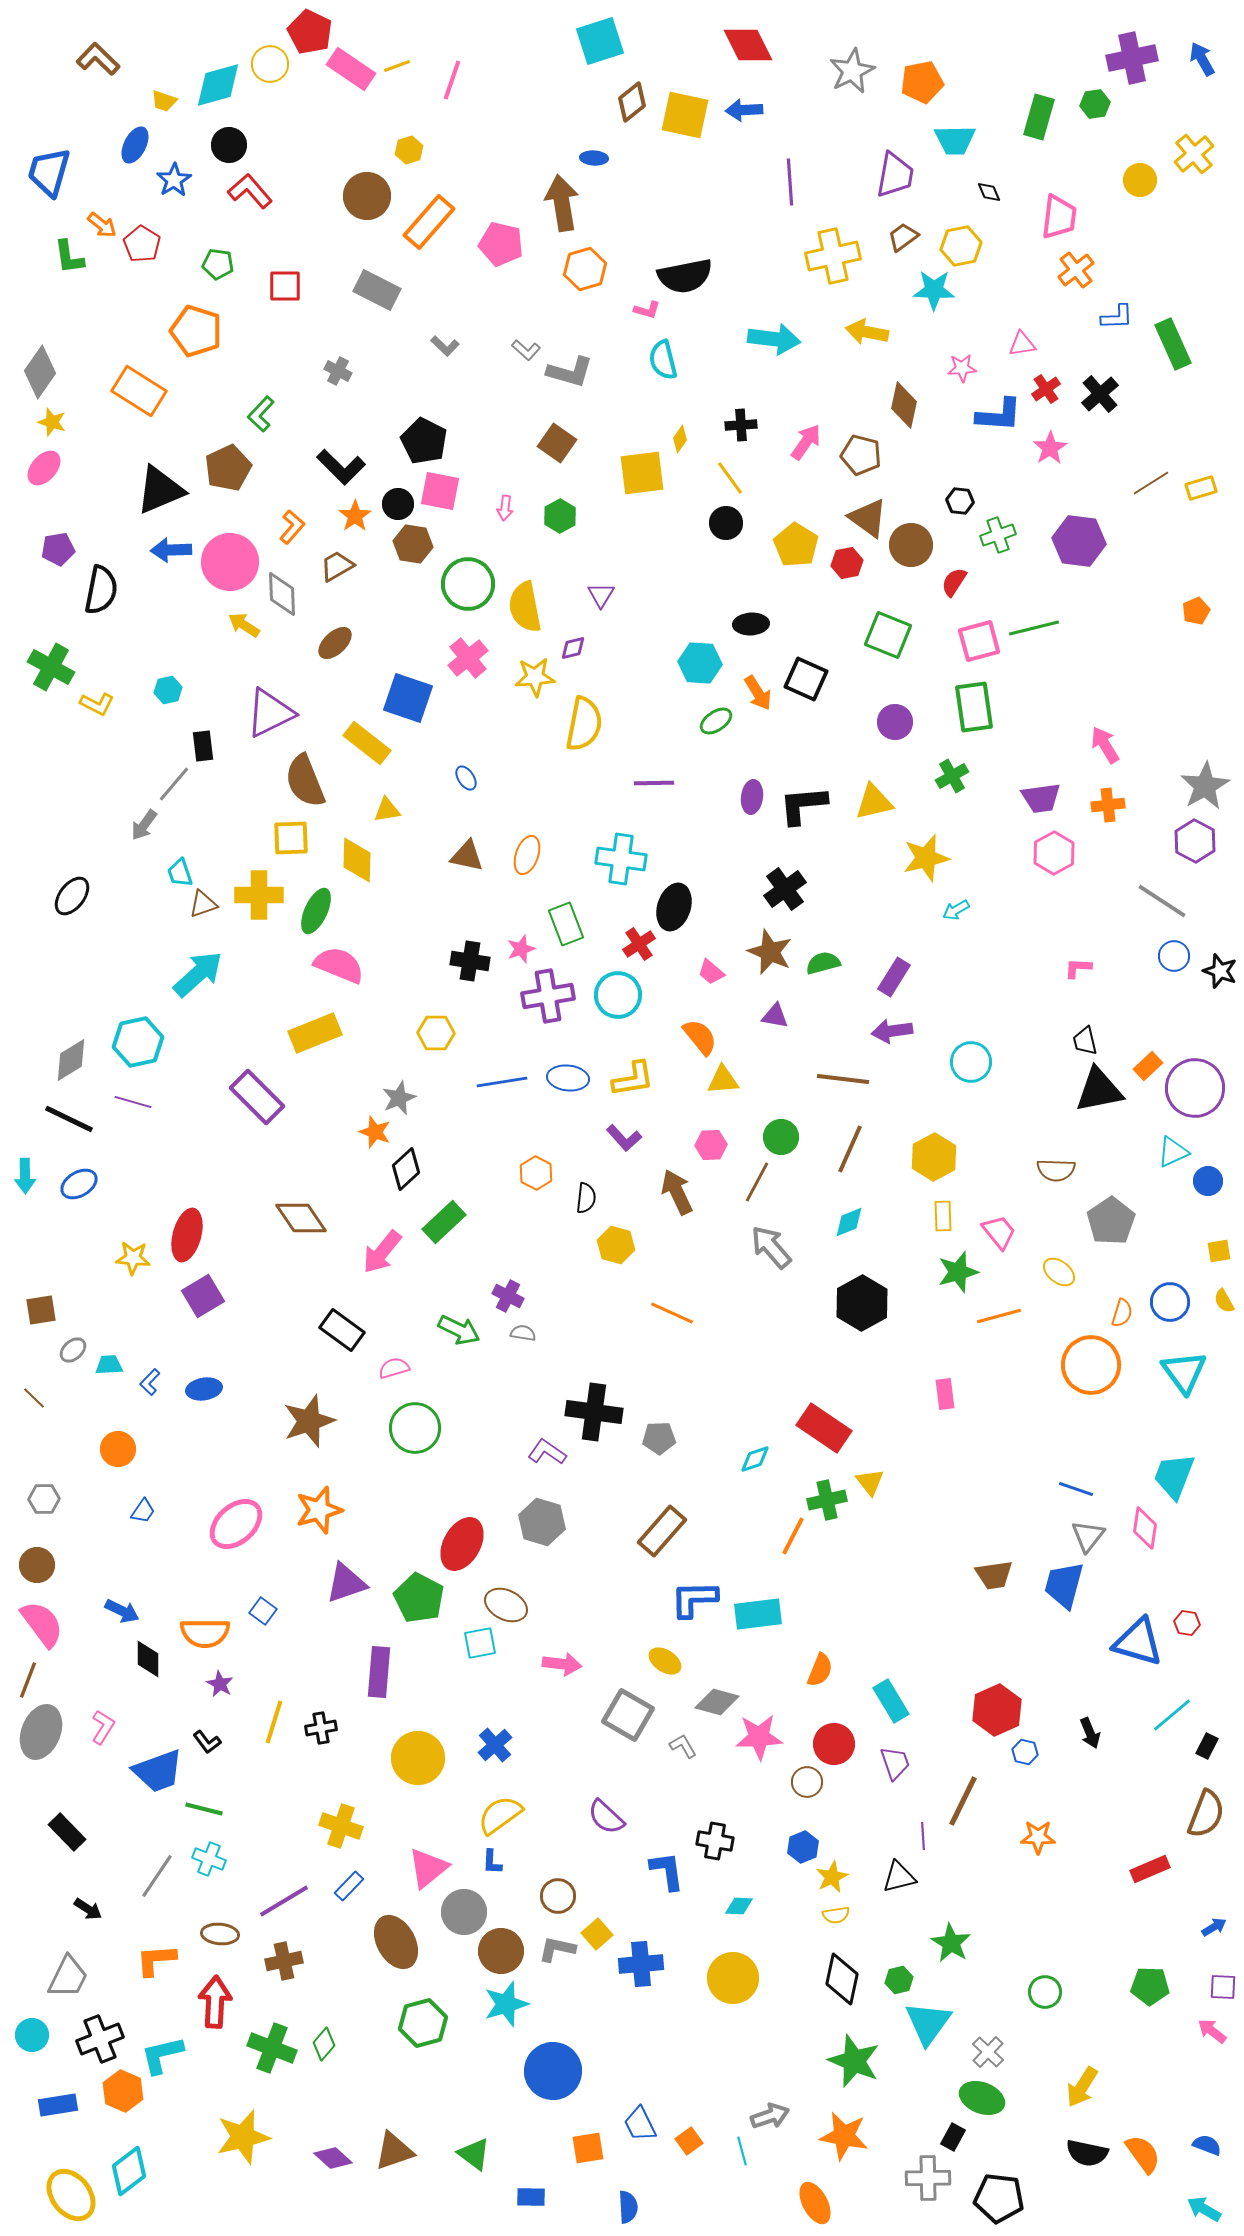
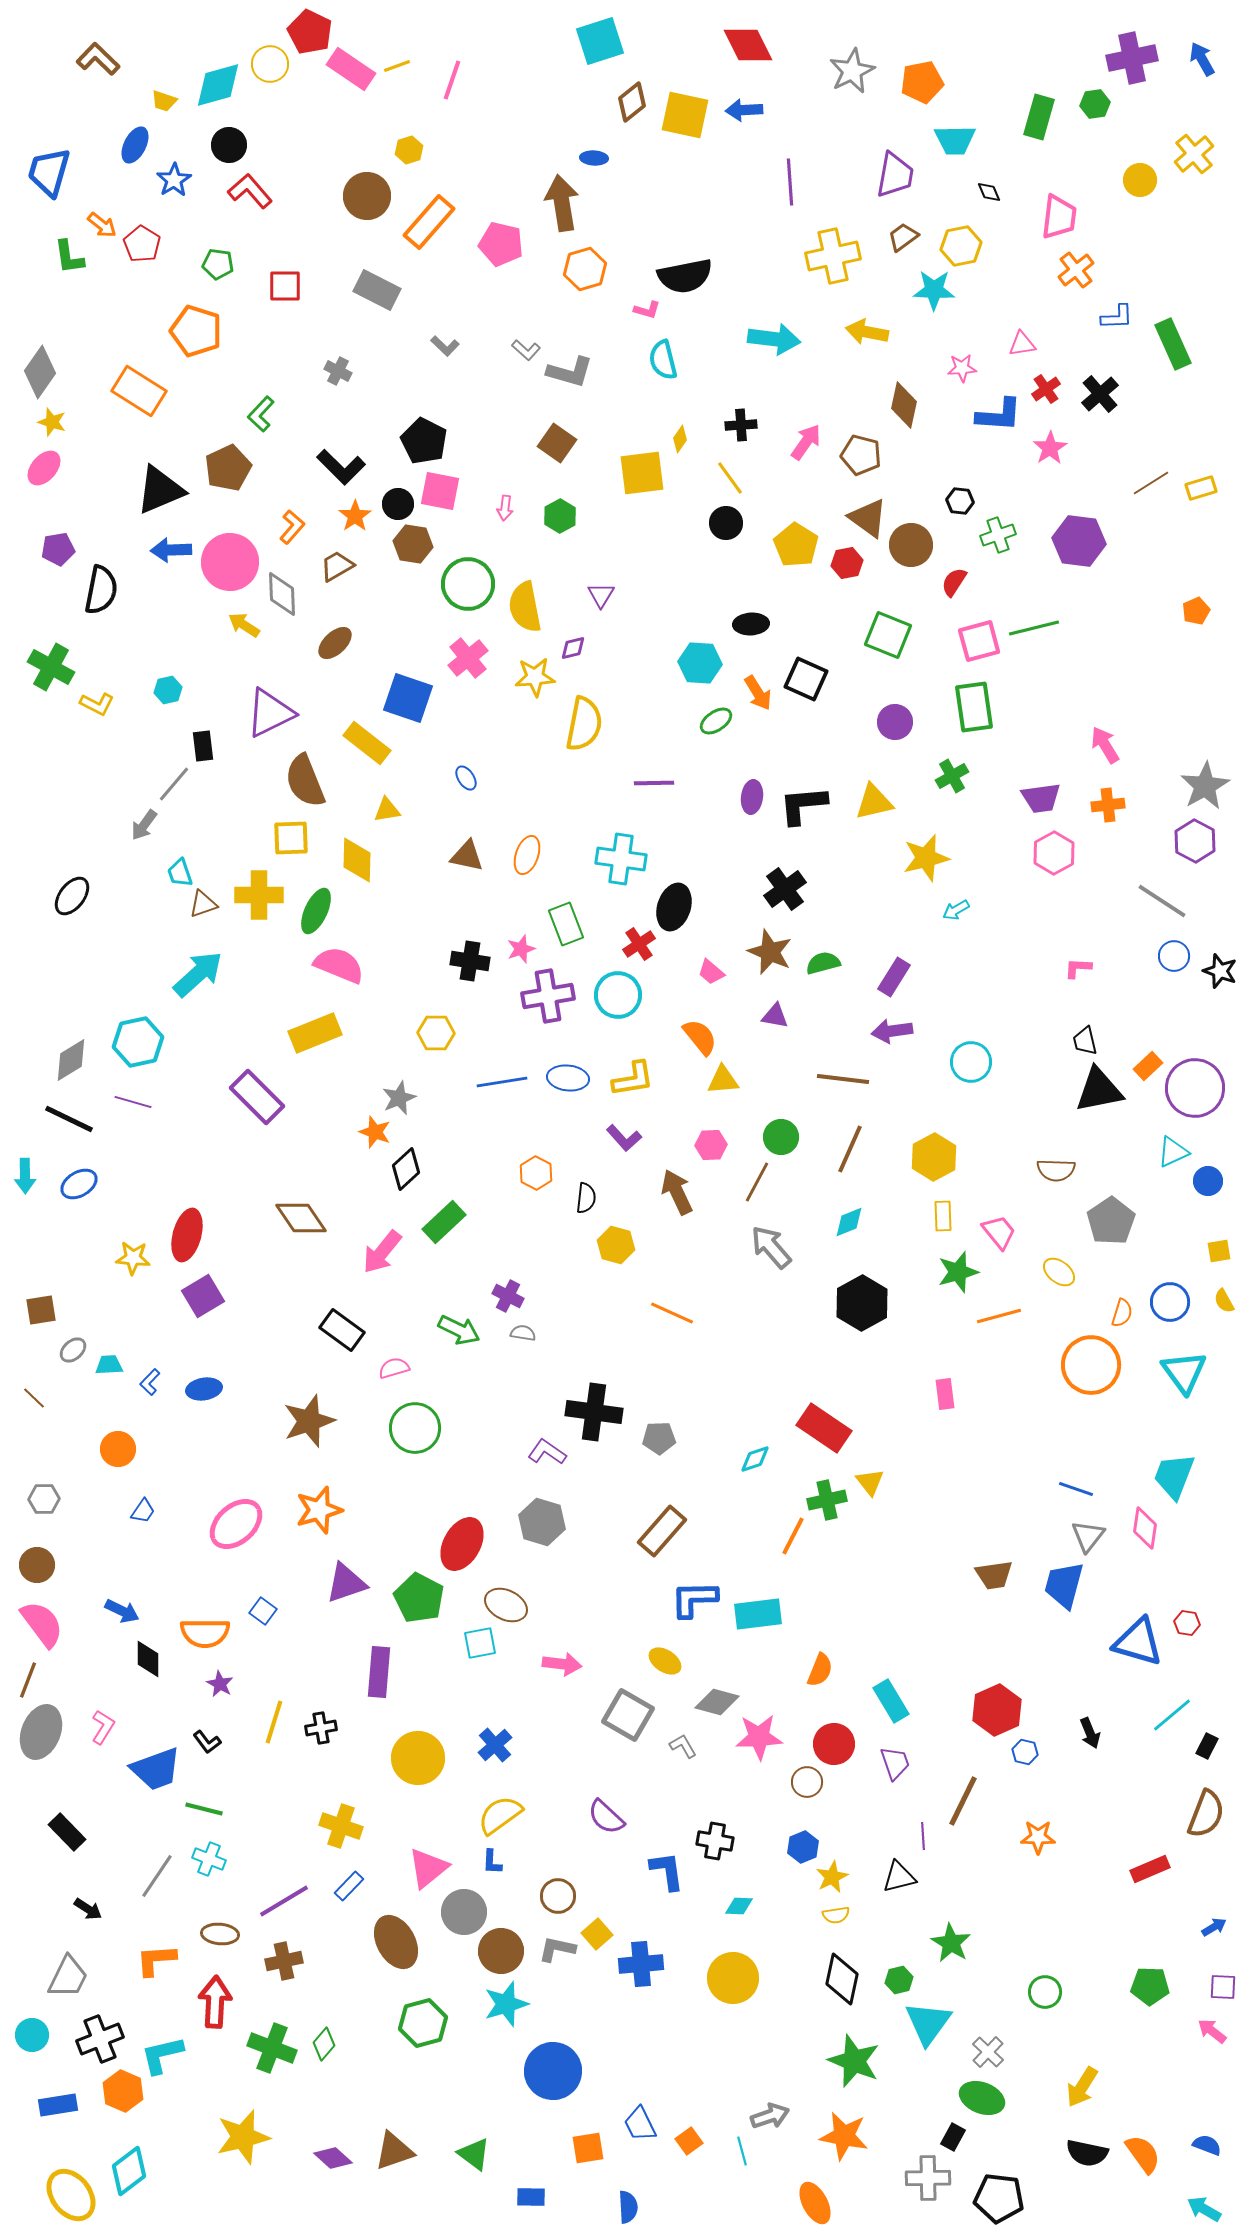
blue trapezoid at (158, 1771): moved 2 px left, 2 px up
